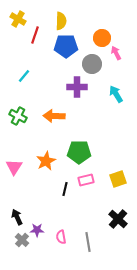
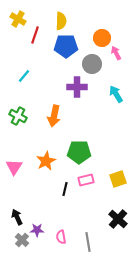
orange arrow: rotated 80 degrees counterclockwise
